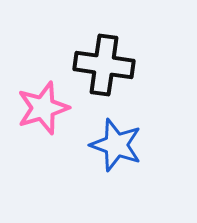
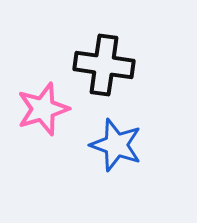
pink star: moved 1 px down
